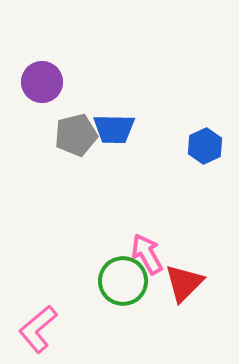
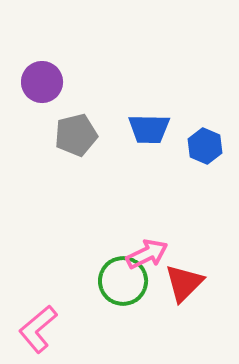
blue trapezoid: moved 35 px right
blue hexagon: rotated 12 degrees counterclockwise
pink arrow: rotated 93 degrees clockwise
